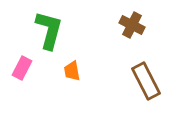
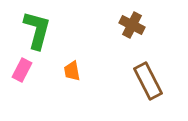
green L-shape: moved 12 px left
pink rectangle: moved 2 px down
brown rectangle: moved 2 px right
